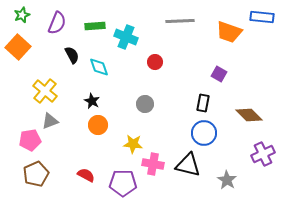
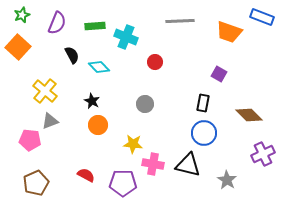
blue rectangle: rotated 15 degrees clockwise
cyan diamond: rotated 25 degrees counterclockwise
pink pentagon: rotated 15 degrees clockwise
brown pentagon: moved 9 px down
